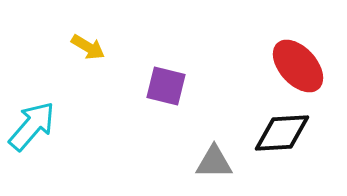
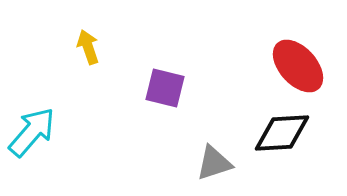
yellow arrow: rotated 140 degrees counterclockwise
purple square: moved 1 px left, 2 px down
cyan arrow: moved 6 px down
gray triangle: moved 1 px down; rotated 18 degrees counterclockwise
